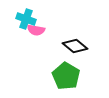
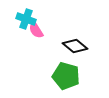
pink semicircle: rotated 48 degrees clockwise
green pentagon: rotated 16 degrees counterclockwise
